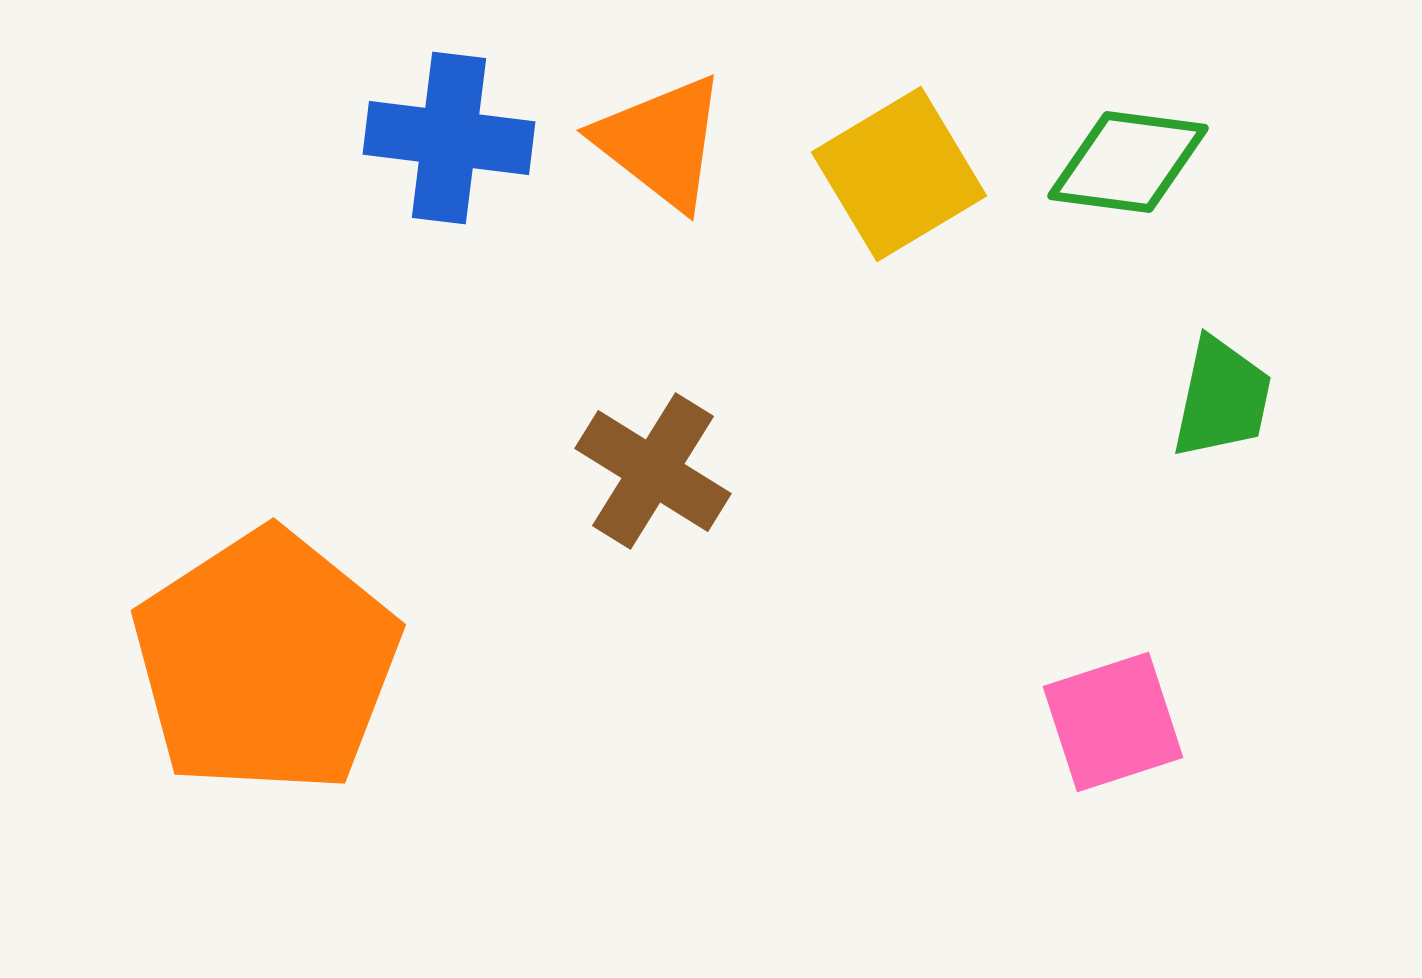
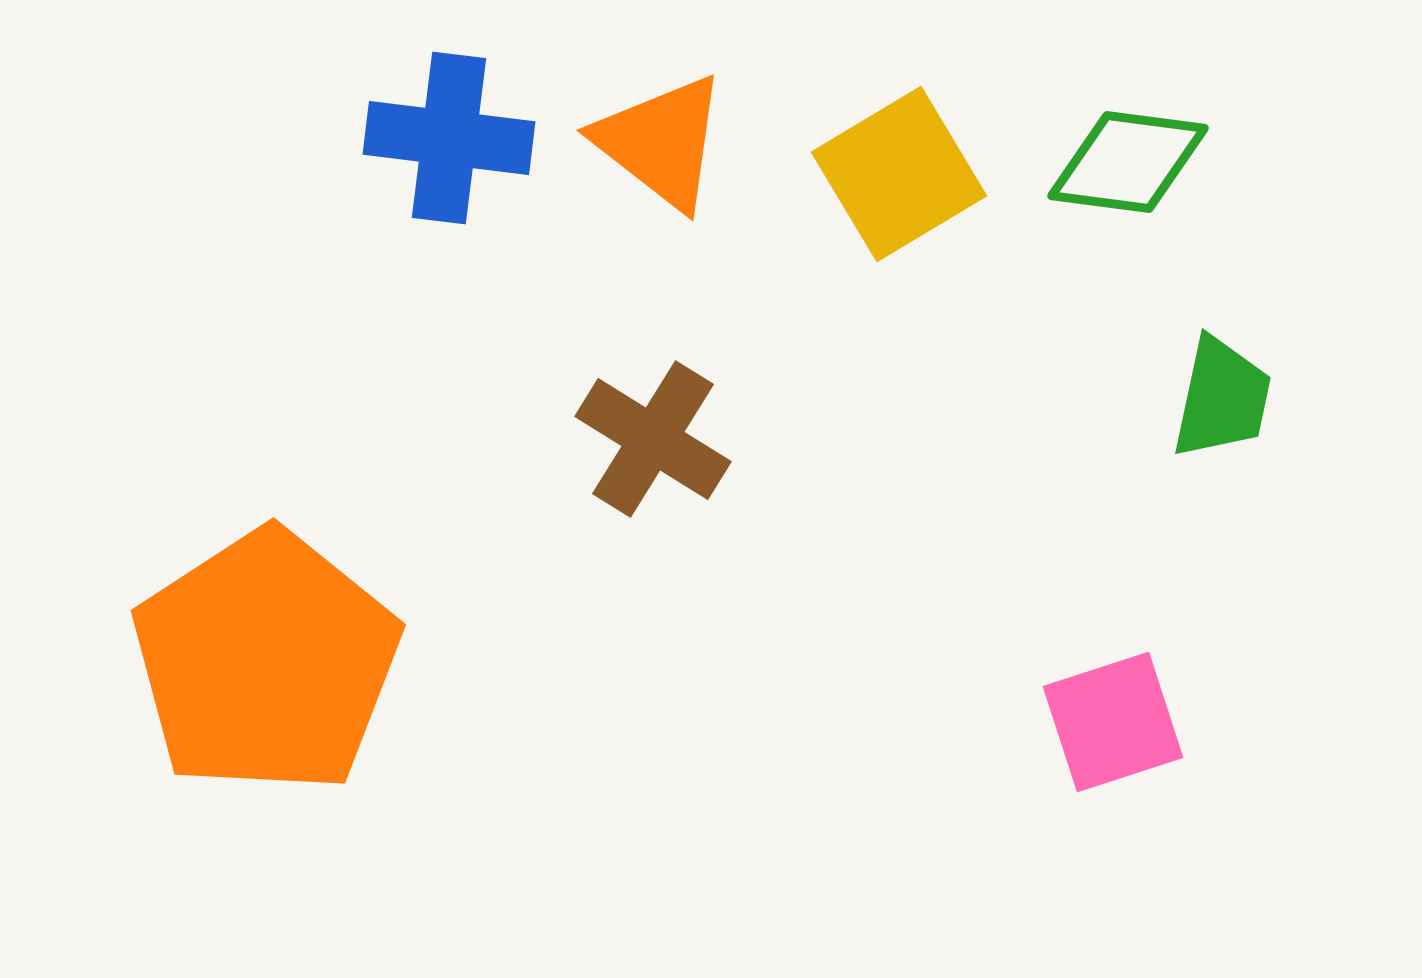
brown cross: moved 32 px up
